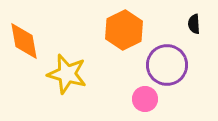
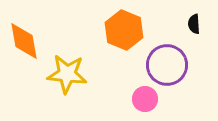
orange hexagon: rotated 12 degrees counterclockwise
yellow star: rotated 9 degrees counterclockwise
